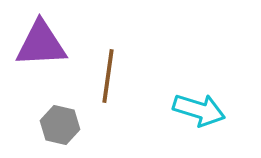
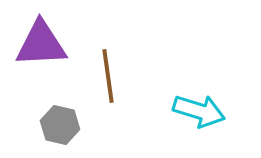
brown line: rotated 16 degrees counterclockwise
cyan arrow: moved 1 px down
